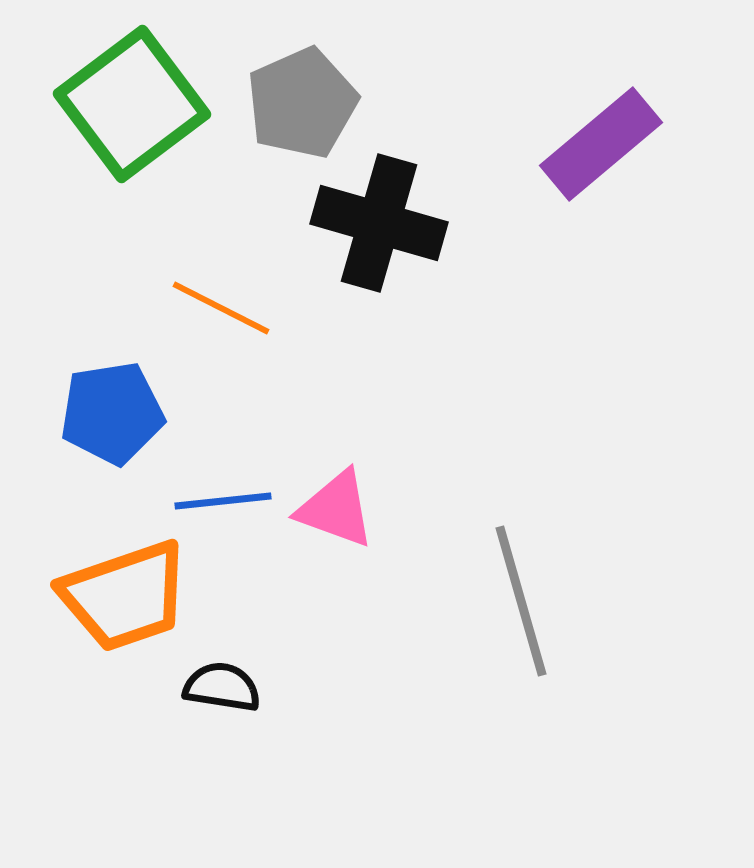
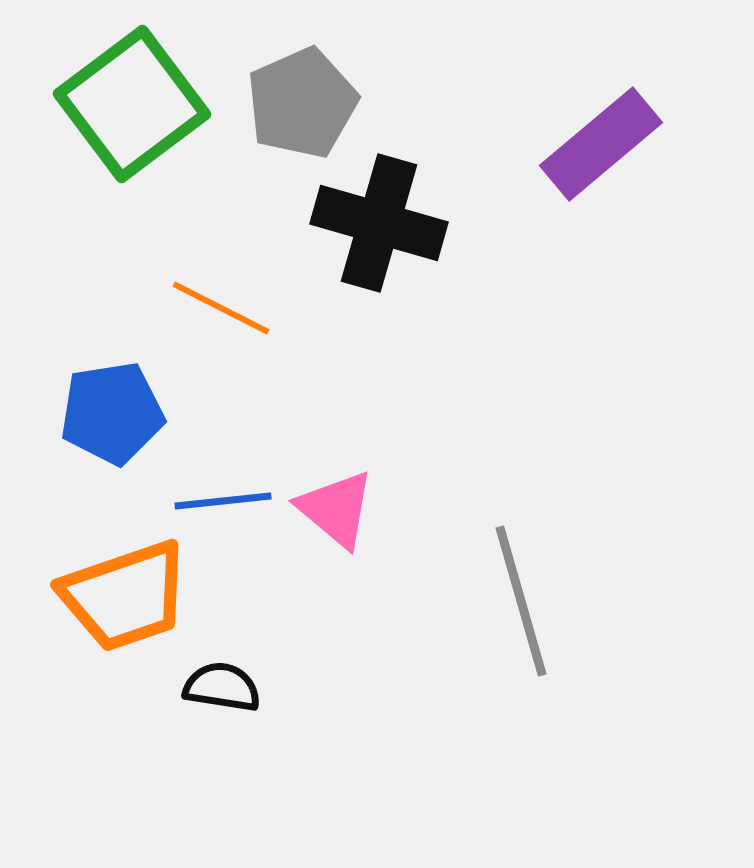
pink triangle: rotated 20 degrees clockwise
